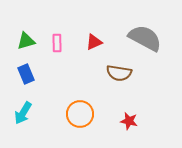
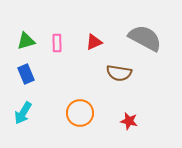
orange circle: moved 1 px up
